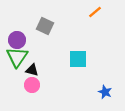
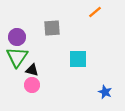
gray square: moved 7 px right, 2 px down; rotated 30 degrees counterclockwise
purple circle: moved 3 px up
